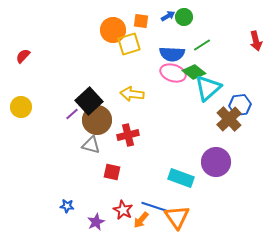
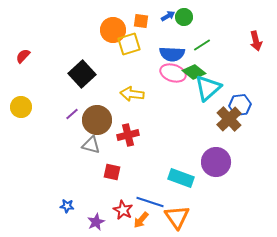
black square: moved 7 px left, 27 px up
blue line: moved 5 px left, 5 px up
